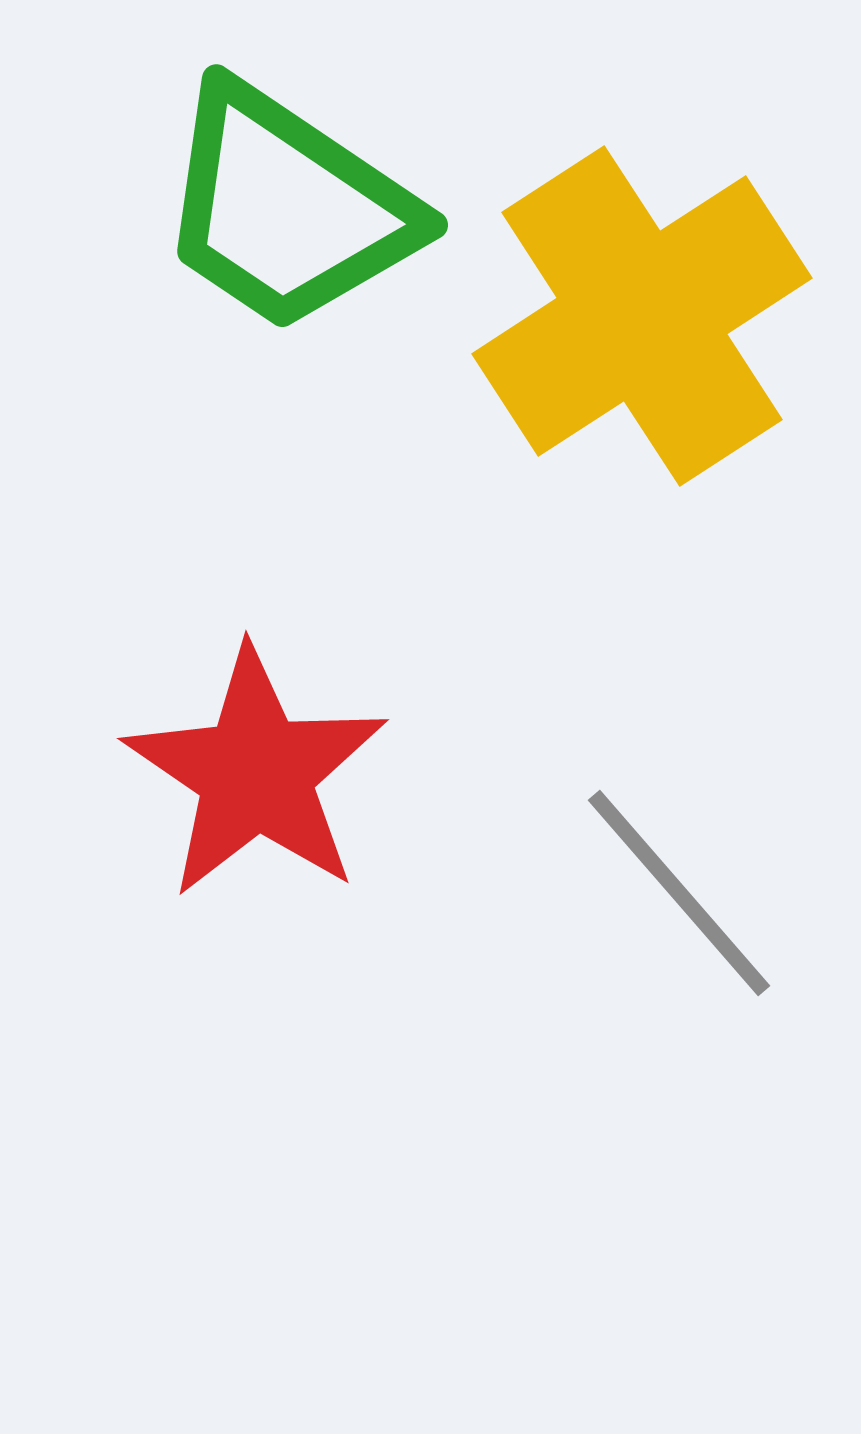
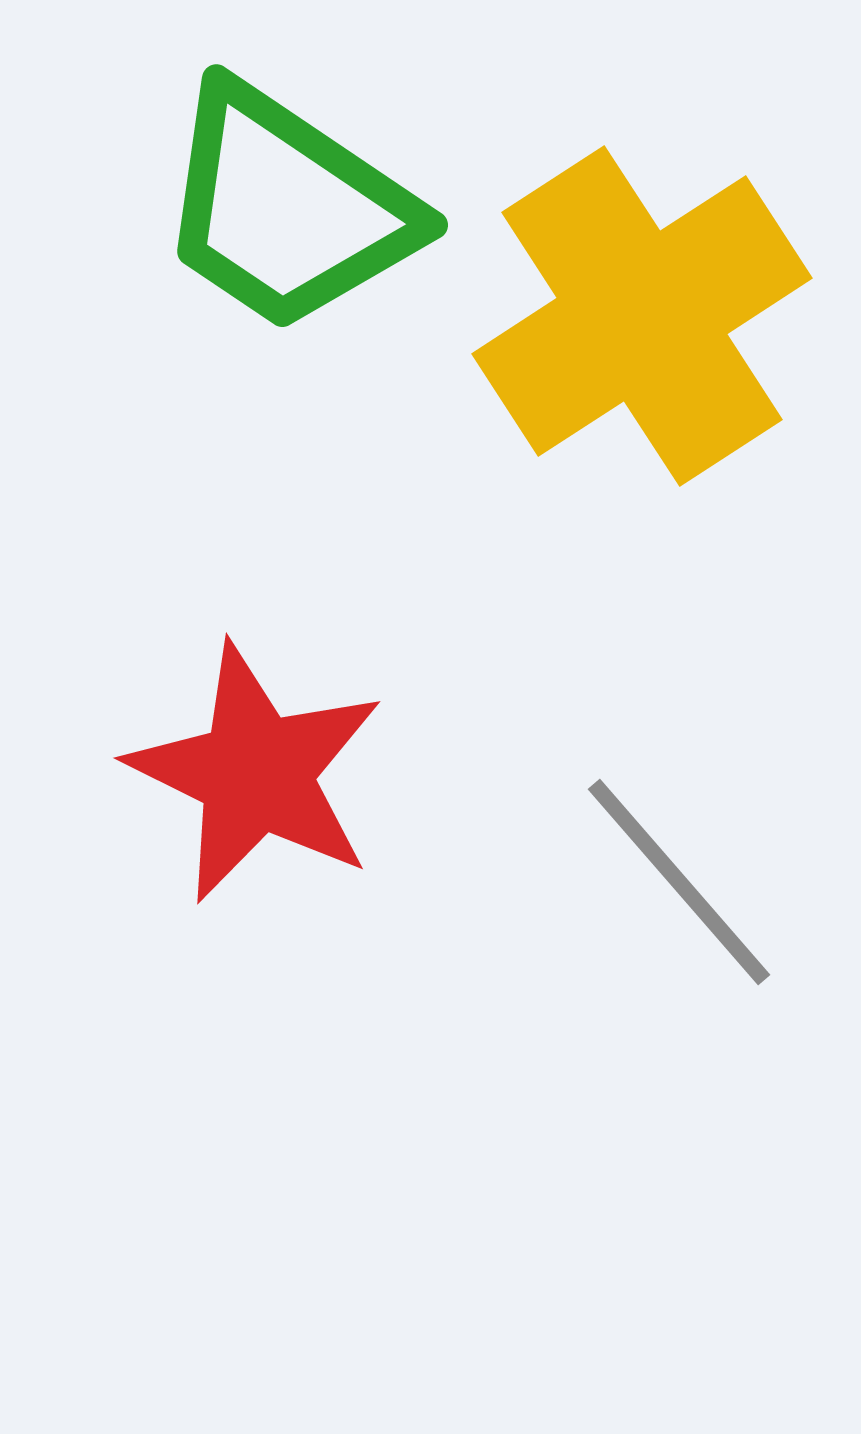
red star: rotated 8 degrees counterclockwise
gray line: moved 11 px up
